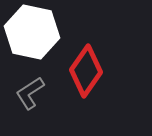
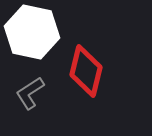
red diamond: rotated 21 degrees counterclockwise
